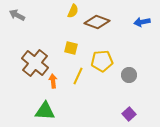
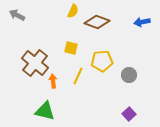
green triangle: rotated 10 degrees clockwise
